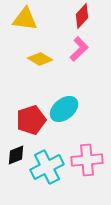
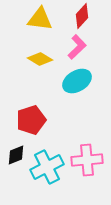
yellow triangle: moved 15 px right
pink L-shape: moved 2 px left, 2 px up
cyan ellipse: moved 13 px right, 28 px up; rotated 8 degrees clockwise
